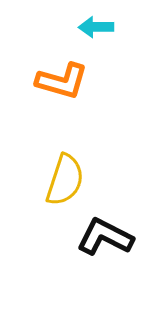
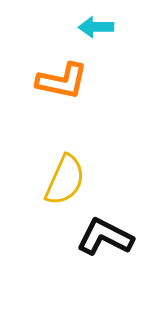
orange L-shape: rotated 4 degrees counterclockwise
yellow semicircle: rotated 6 degrees clockwise
